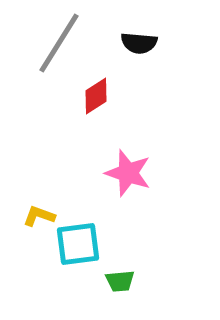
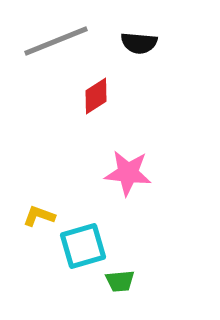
gray line: moved 3 px left, 2 px up; rotated 36 degrees clockwise
pink star: rotated 12 degrees counterclockwise
cyan square: moved 5 px right, 2 px down; rotated 9 degrees counterclockwise
